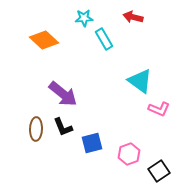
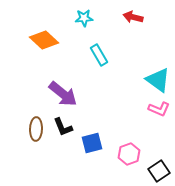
cyan rectangle: moved 5 px left, 16 px down
cyan triangle: moved 18 px right, 1 px up
